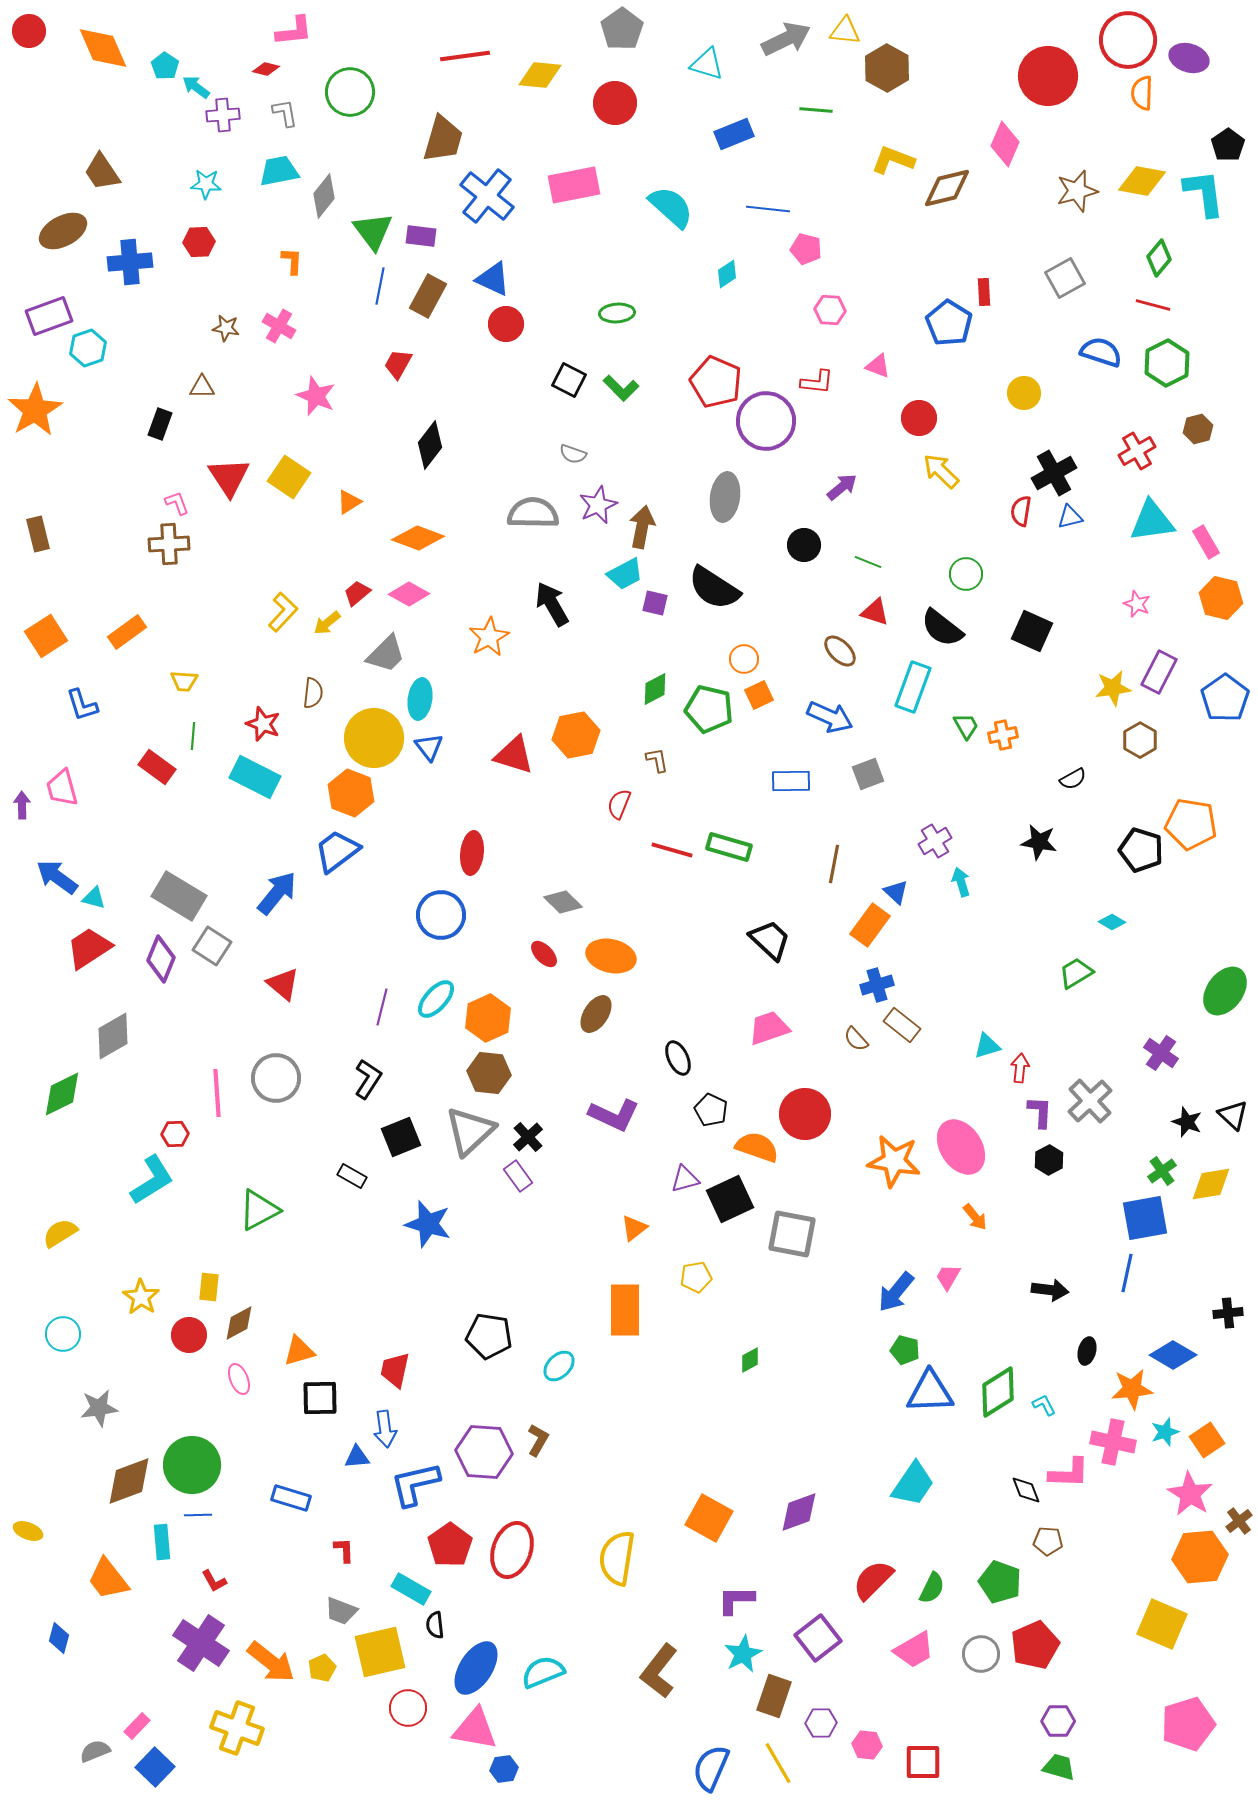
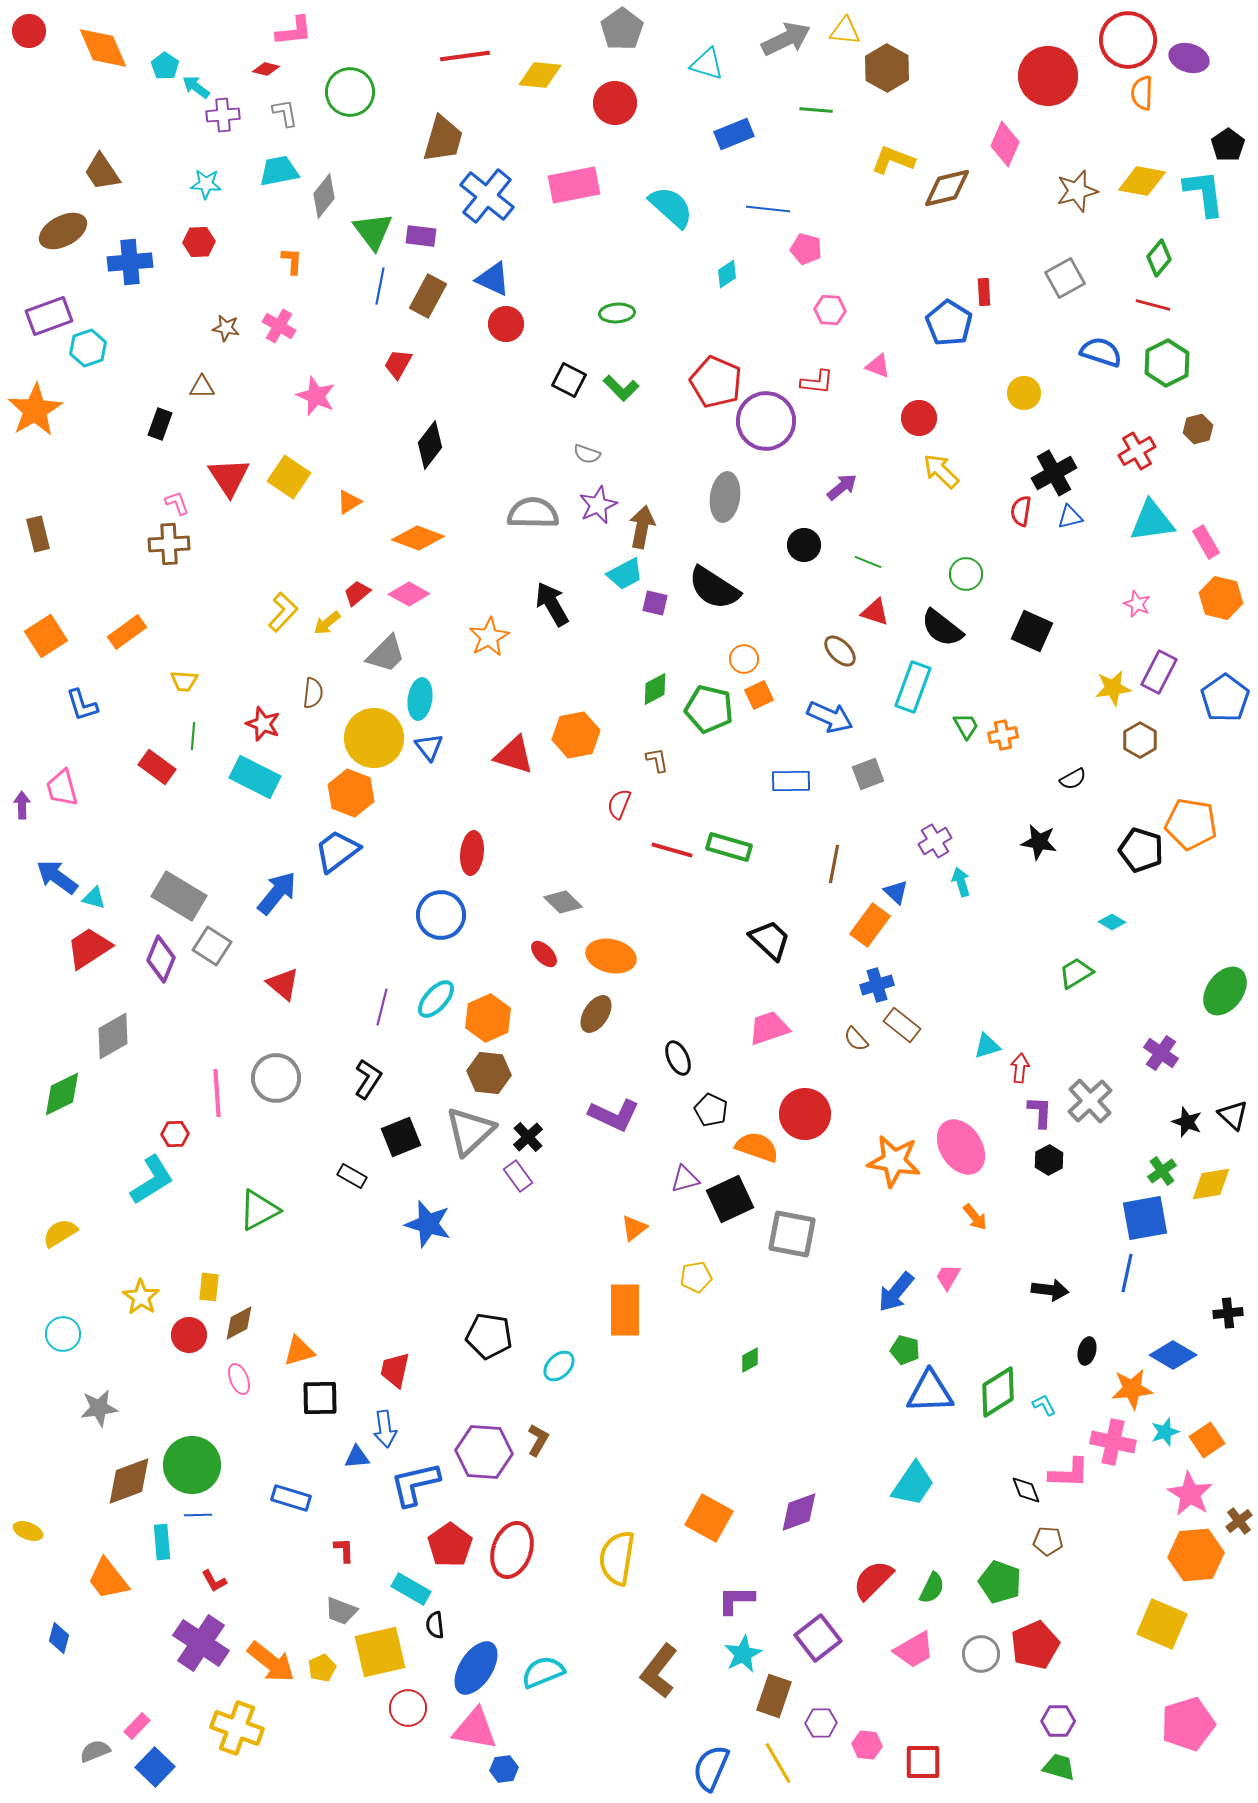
gray semicircle at (573, 454): moved 14 px right
orange hexagon at (1200, 1557): moved 4 px left, 2 px up
